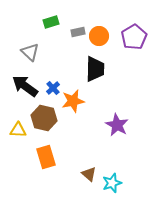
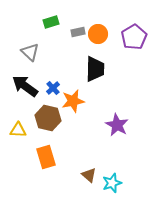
orange circle: moved 1 px left, 2 px up
brown hexagon: moved 4 px right
brown triangle: moved 1 px down
